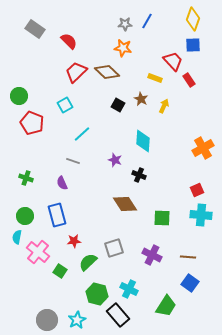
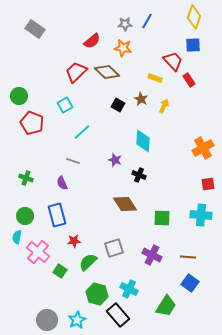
yellow diamond at (193, 19): moved 1 px right, 2 px up
red semicircle at (69, 41): moved 23 px right; rotated 96 degrees clockwise
cyan line at (82, 134): moved 2 px up
red square at (197, 190): moved 11 px right, 6 px up; rotated 16 degrees clockwise
